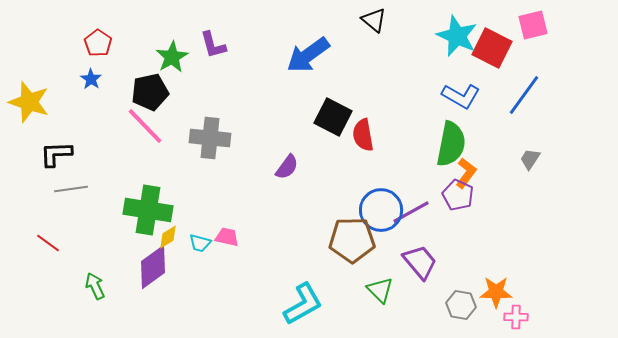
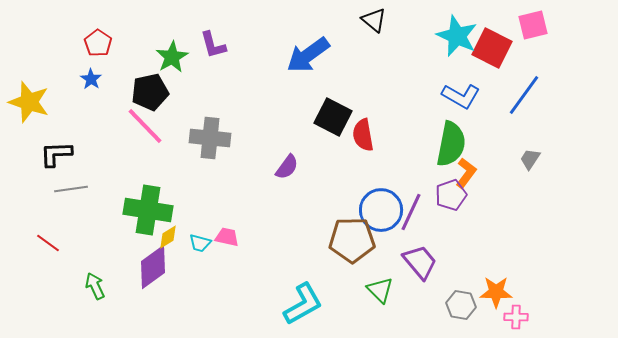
purple pentagon: moved 7 px left; rotated 28 degrees clockwise
purple line: rotated 36 degrees counterclockwise
